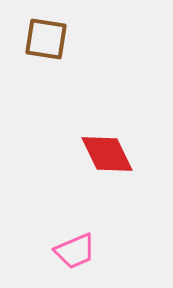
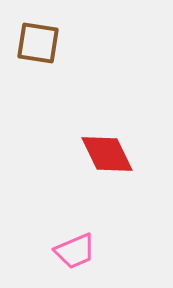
brown square: moved 8 px left, 4 px down
